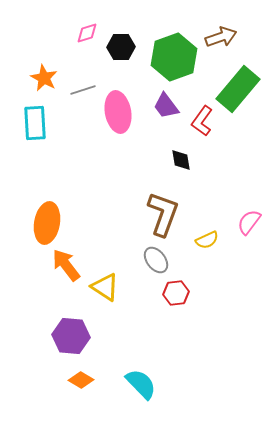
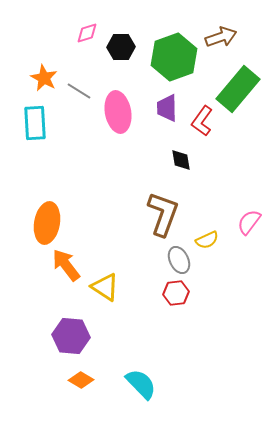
gray line: moved 4 px left, 1 px down; rotated 50 degrees clockwise
purple trapezoid: moved 1 px right, 2 px down; rotated 36 degrees clockwise
gray ellipse: moved 23 px right; rotated 12 degrees clockwise
